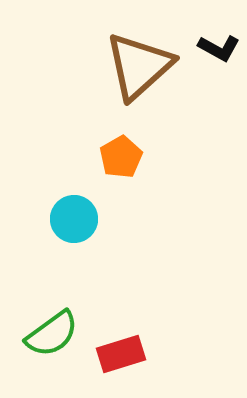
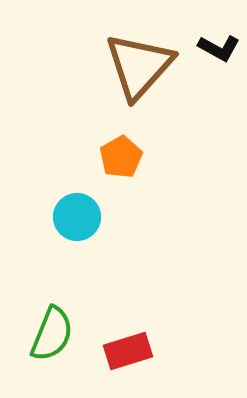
brown triangle: rotated 6 degrees counterclockwise
cyan circle: moved 3 px right, 2 px up
green semicircle: rotated 32 degrees counterclockwise
red rectangle: moved 7 px right, 3 px up
